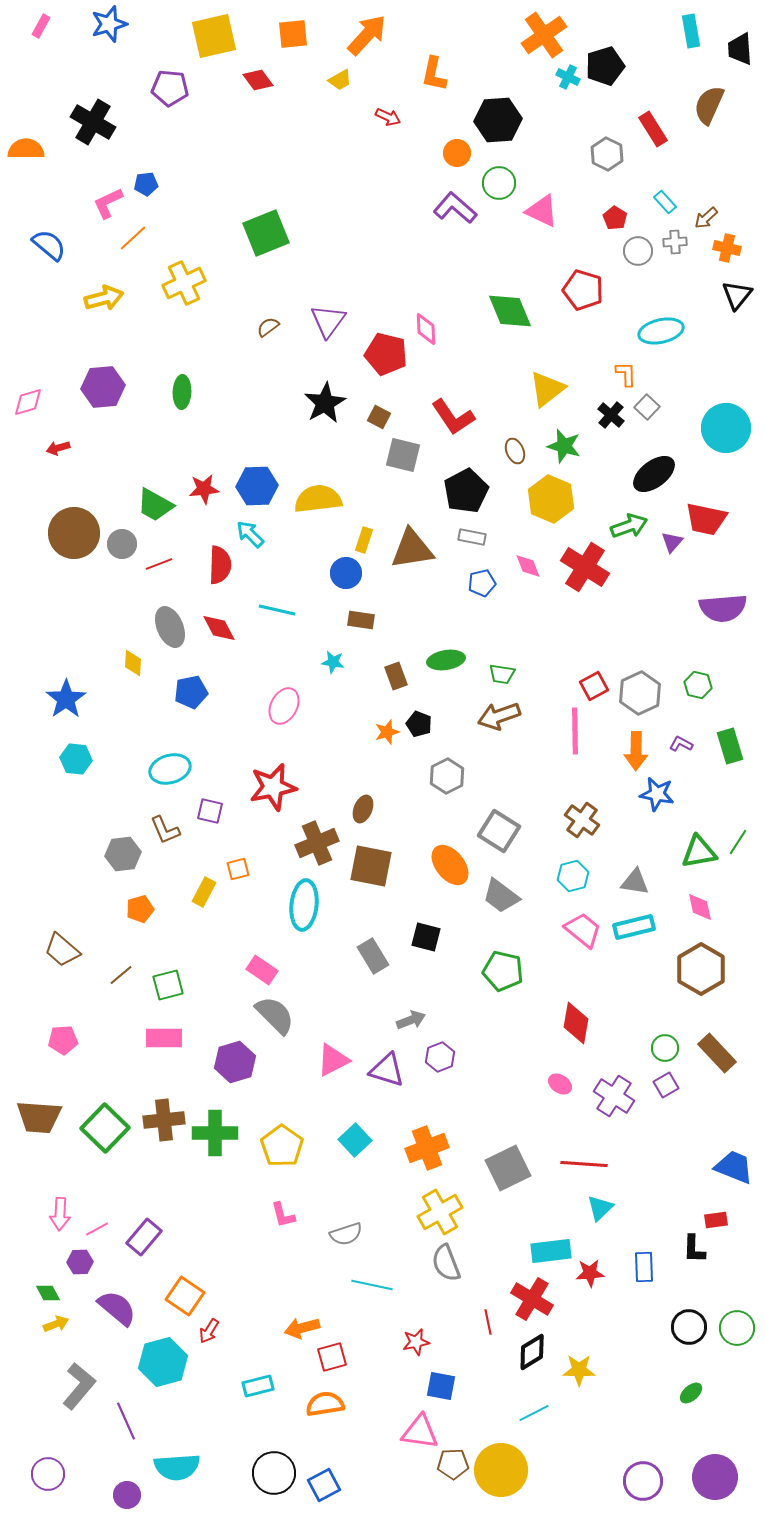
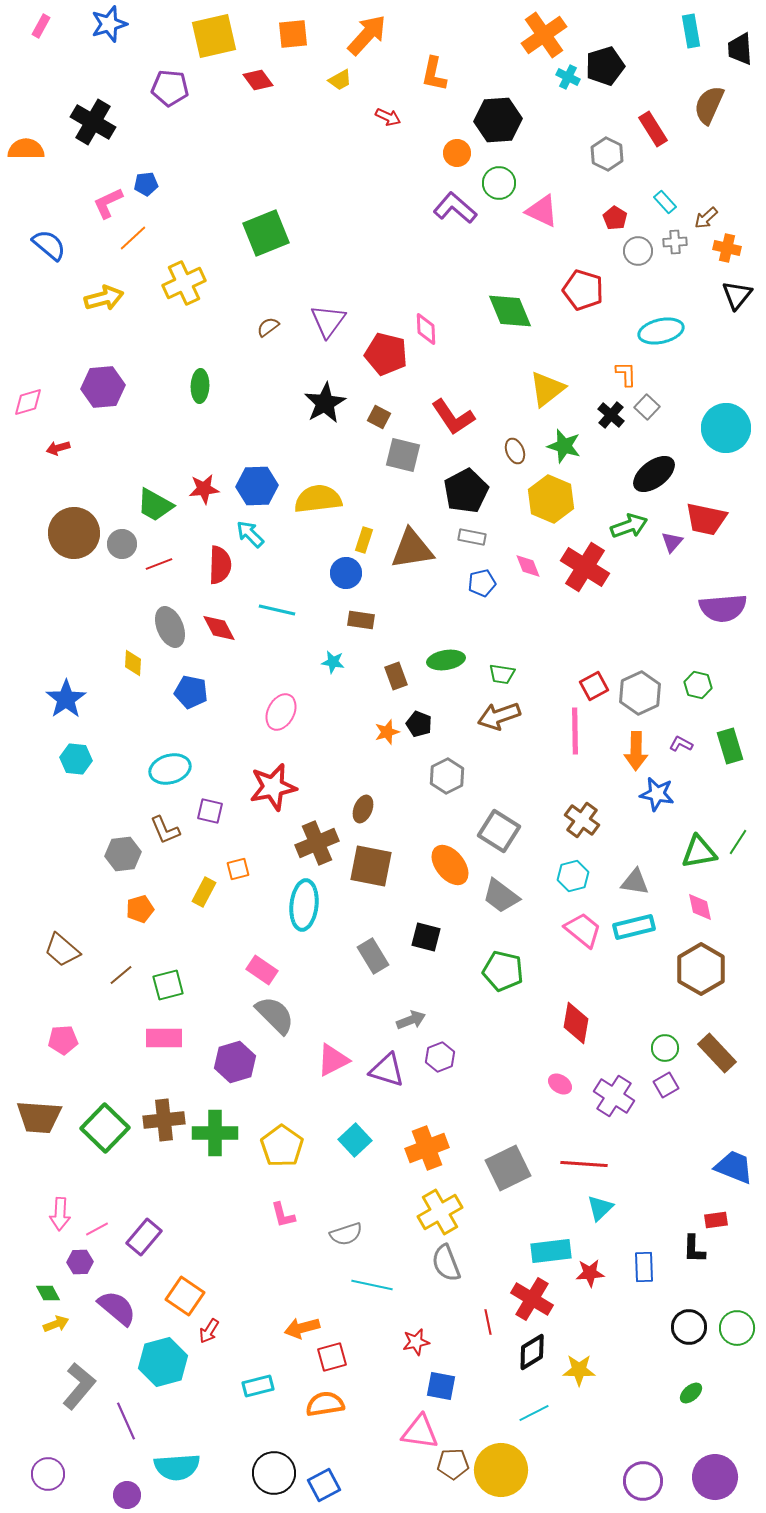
green ellipse at (182, 392): moved 18 px right, 6 px up
blue pentagon at (191, 692): rotated 24 degrees clockwise
pink ellipse at (284, 706): moved 3 px left, 6 px down
